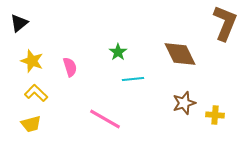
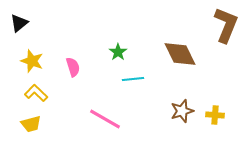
brown L-shape: moved 1 px right, 2 px down
pink semicircle: moved 3 px right
brown star: moved 2 px left, 8 px down
